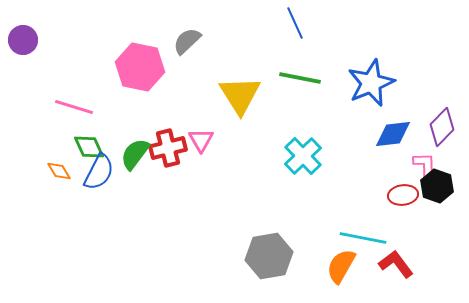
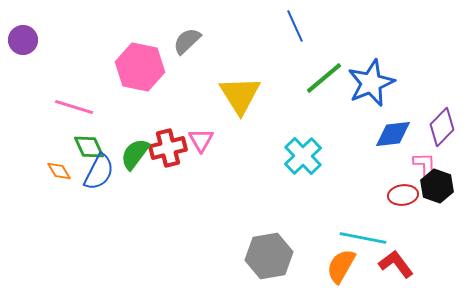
blue line: moved 3 px down
green line: moved 24 px right; rotated 51 degrees counterclockwise
